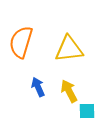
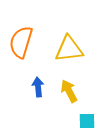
blue arrow: rotated 18 degrees clockwise
cyan square: moved 10 px down
